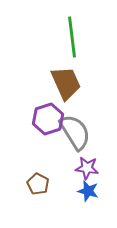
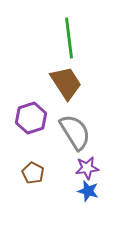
green line: moved 3 px left, 1 px down
brown trapezoid: rotated 9 degrees counterclockwise
purple hexagon: moved 17 px left, 1 px up
purple star: rotated 15 degrees counterclockwise
brown pentagon: moved 5 px left, 11 px up
